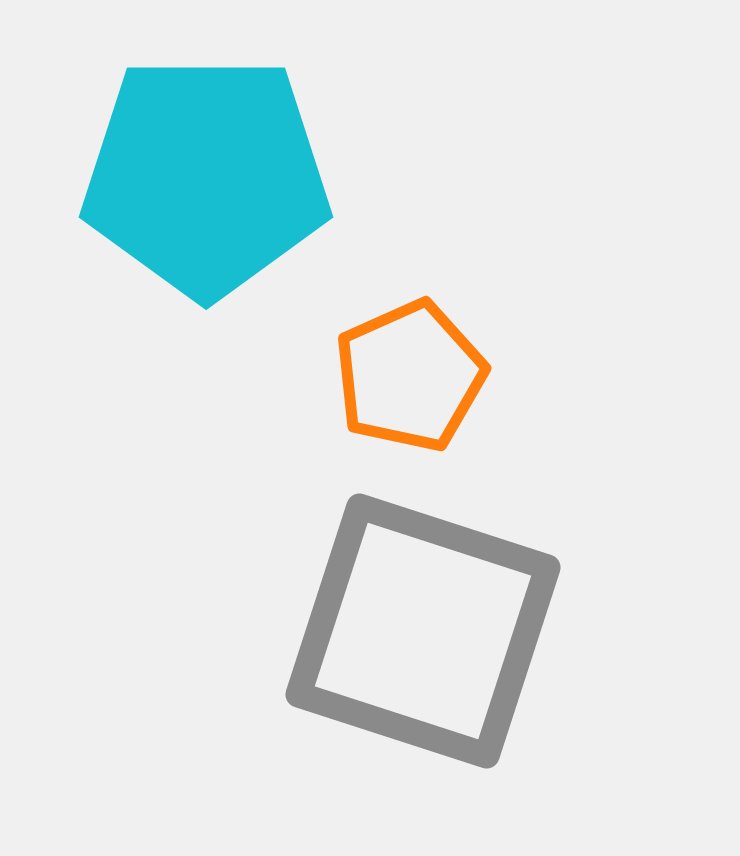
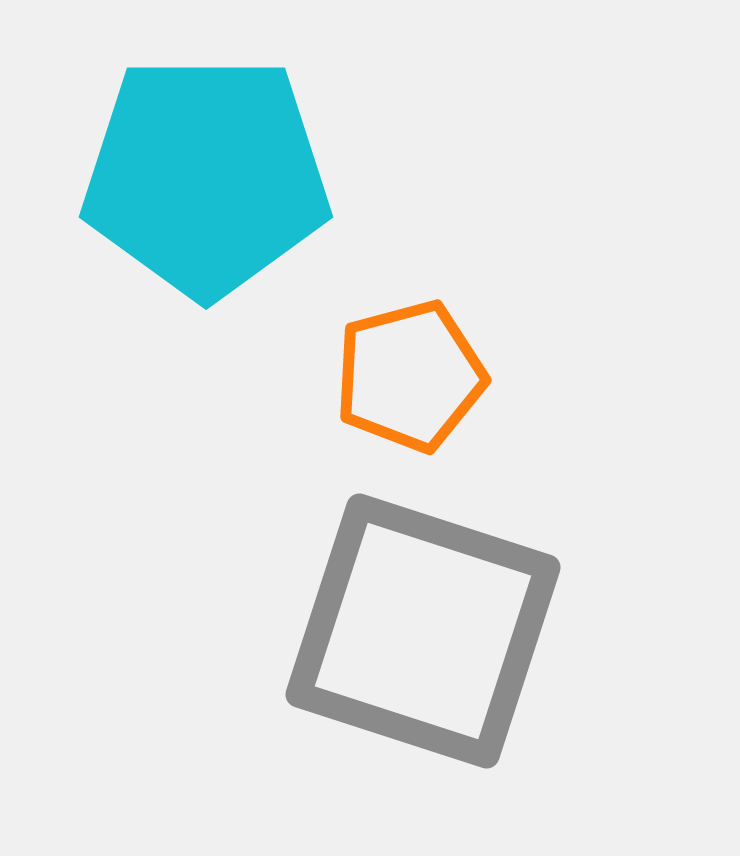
orange pentagon: rotated 9 degrees clockwise
